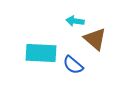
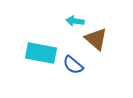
brown triangle: moved 1 px right
cyan rectangle: rotated 8 degrees clockwise
